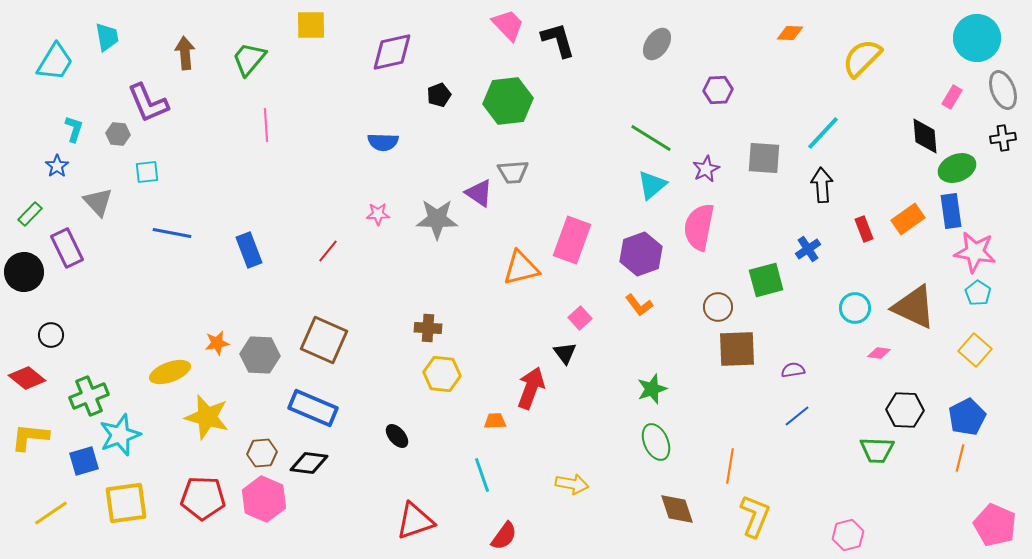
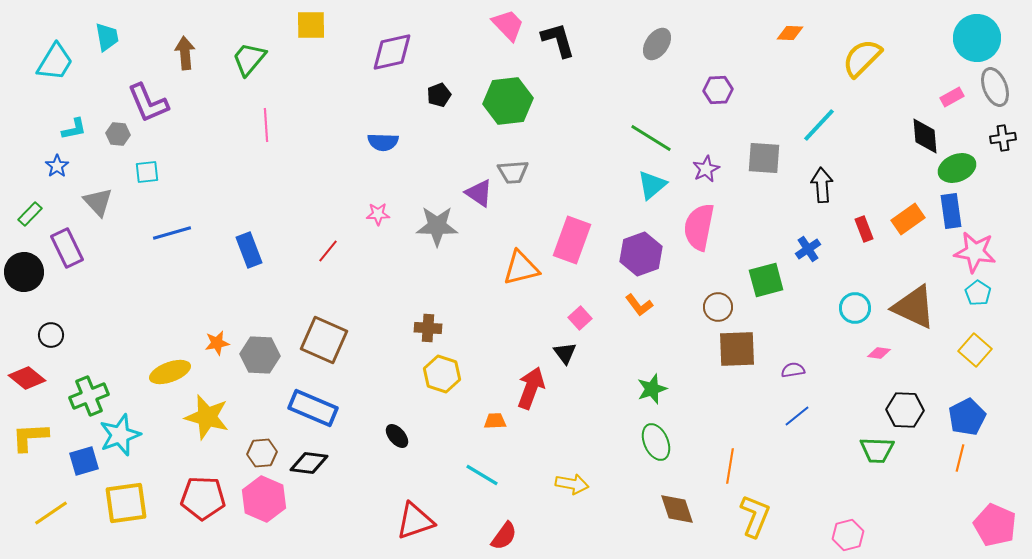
gray ellipse at (1003, 90): moved 8 px left, 3 px up
pink rectangle at (952, 97): rotated 30 degrees clockwise
cyan L-shape at (74, 129): rotated 60 degrees clockwise
cyan line at (823, 133): moved 4 px left, 8 px up
gray star at (437, 219): moved 7 px down
blue line at (172, 233): rotated 27 degrees counterclockwise
yellow hexagon at (442, 374): rotated 12 degrees clockwise
yellow L-shape at (30, 437): rotated 9 degrees counterclockwise
cyan line at (482, 475): rotated 40 degrees counterclockwise
